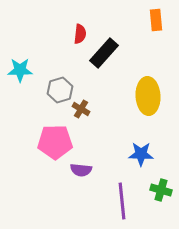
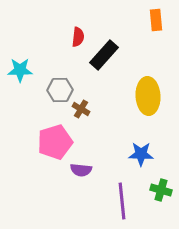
red semicircle: moved 2 px left, 3 px down
black rectangle: moved 2 px down
gray hexagon: rotated 15 degrees clockwise
pink pentagon: rotated 16 degrees counterclockwise
